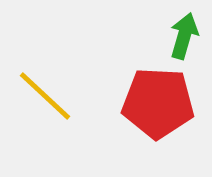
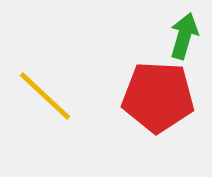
red pentagon: moved 6 px up
